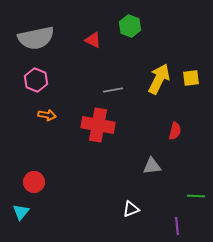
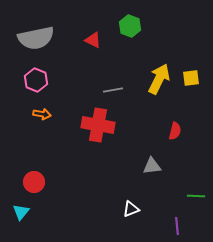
orange arrow: moved 5 px left, 1 px up
